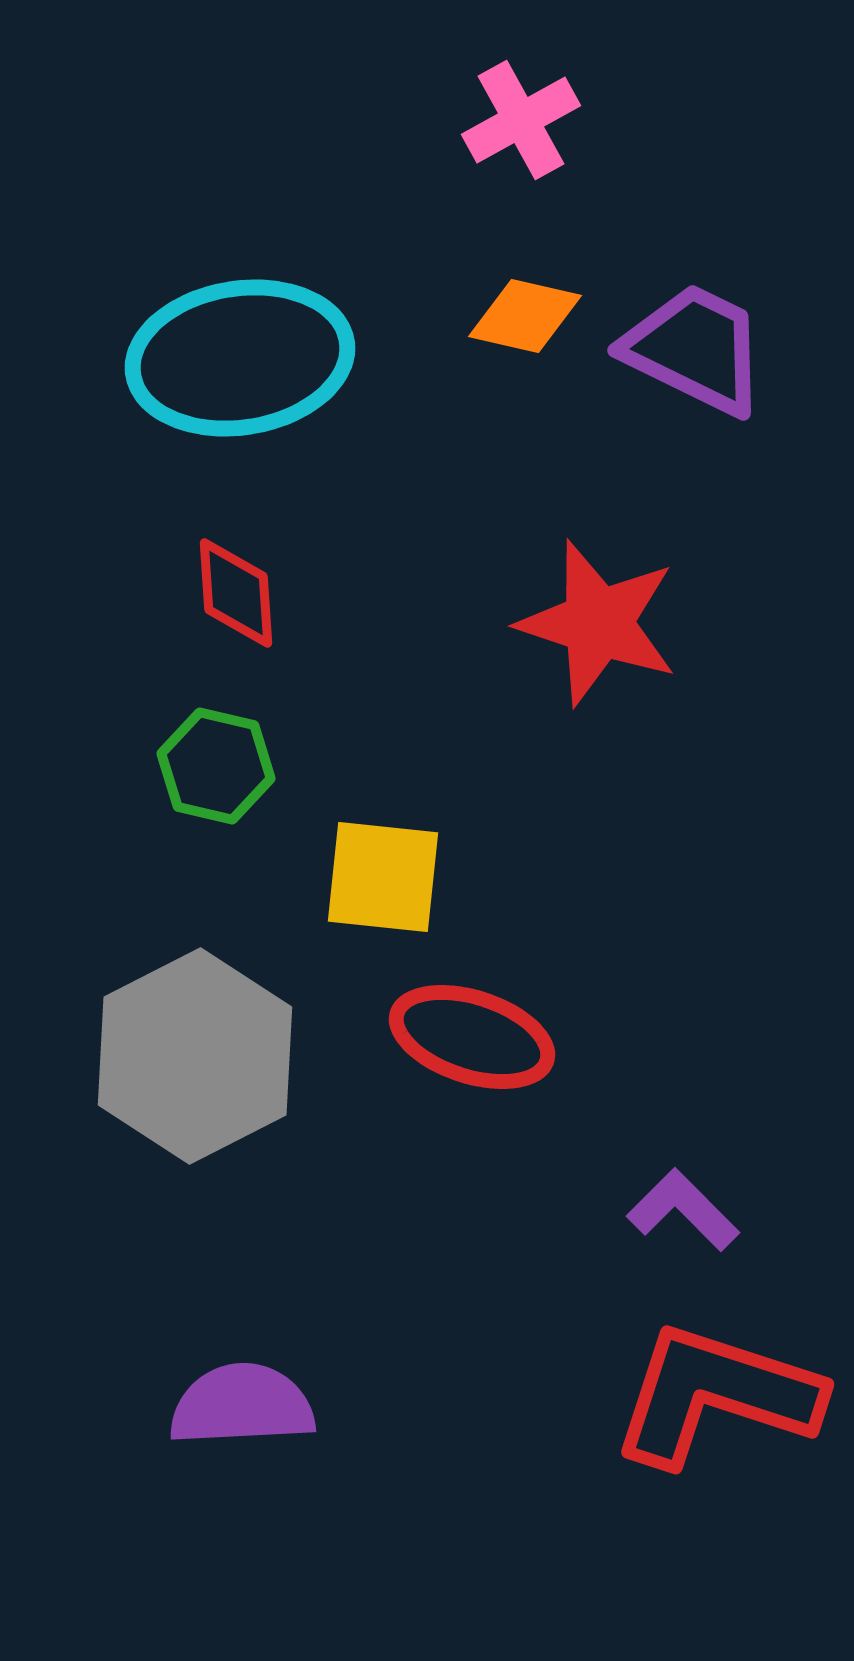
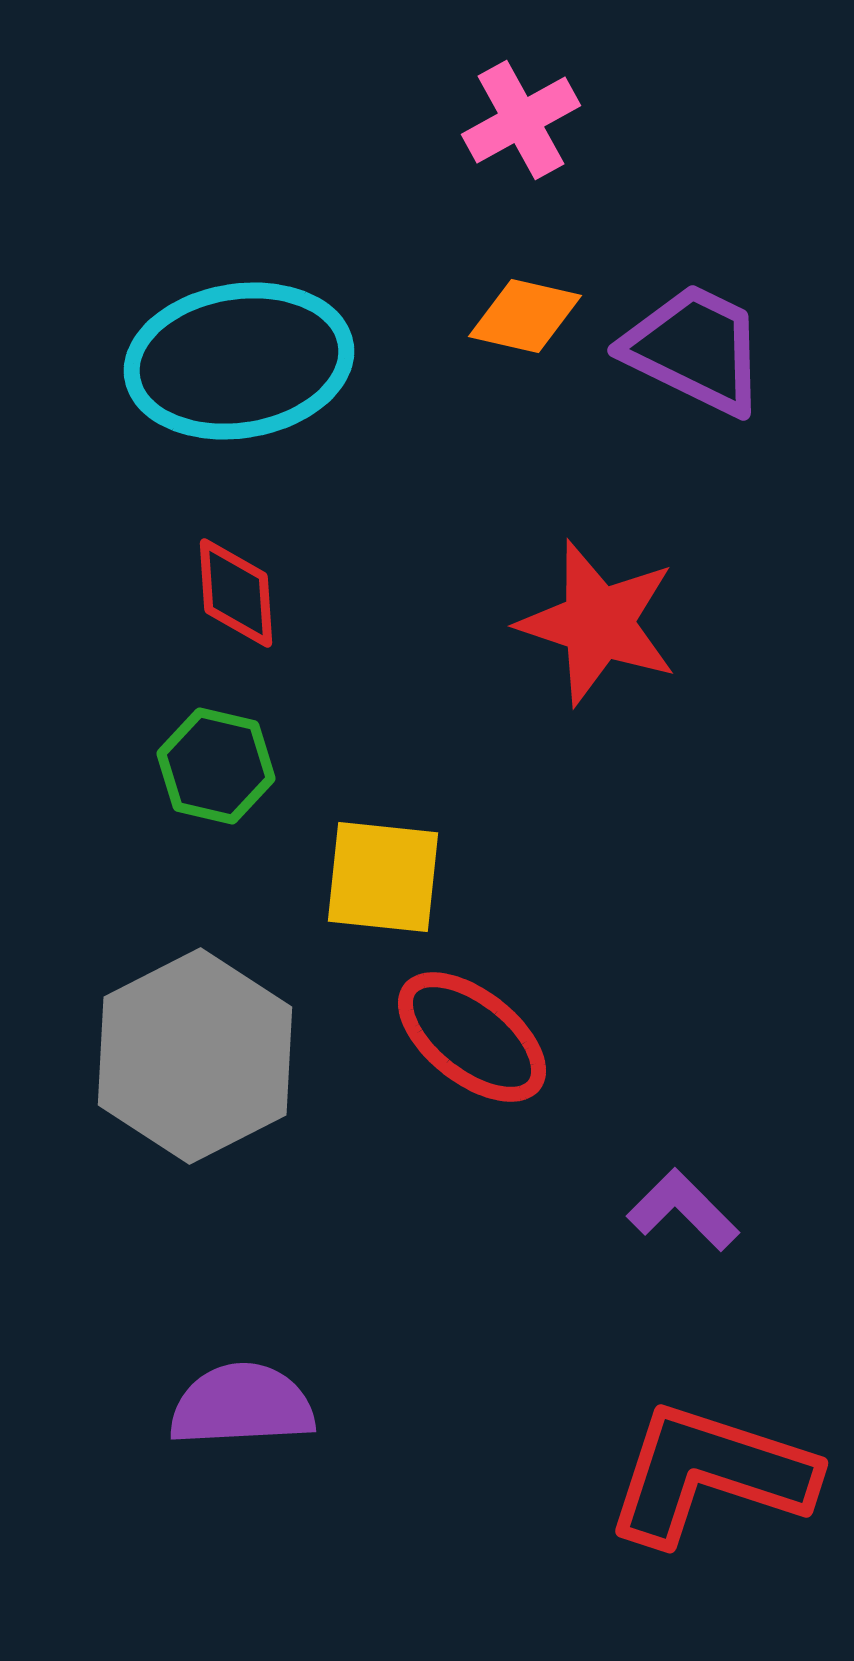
cyan ellipse: moved 1 px left, 3 px down
red ellipse: rotated 20 degrees clockwise
red L-shape: moved 6 px left, 79 px down
